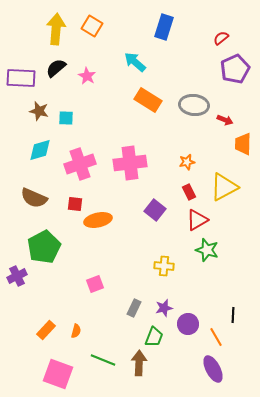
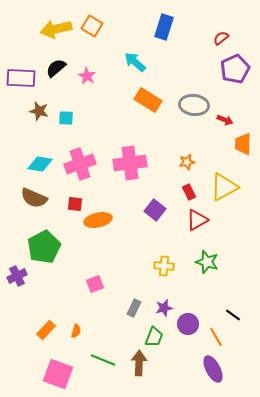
yellow arrow at (56, 29): rotated 108 degrees counterclockwise
cyan diamond at (40, 150): moved 14 px down; rotated 25 degrees clockwise
green star at (207, 250): moved 12 px down
black line at (233, 315): rotated 56 degrees counterclockwise
